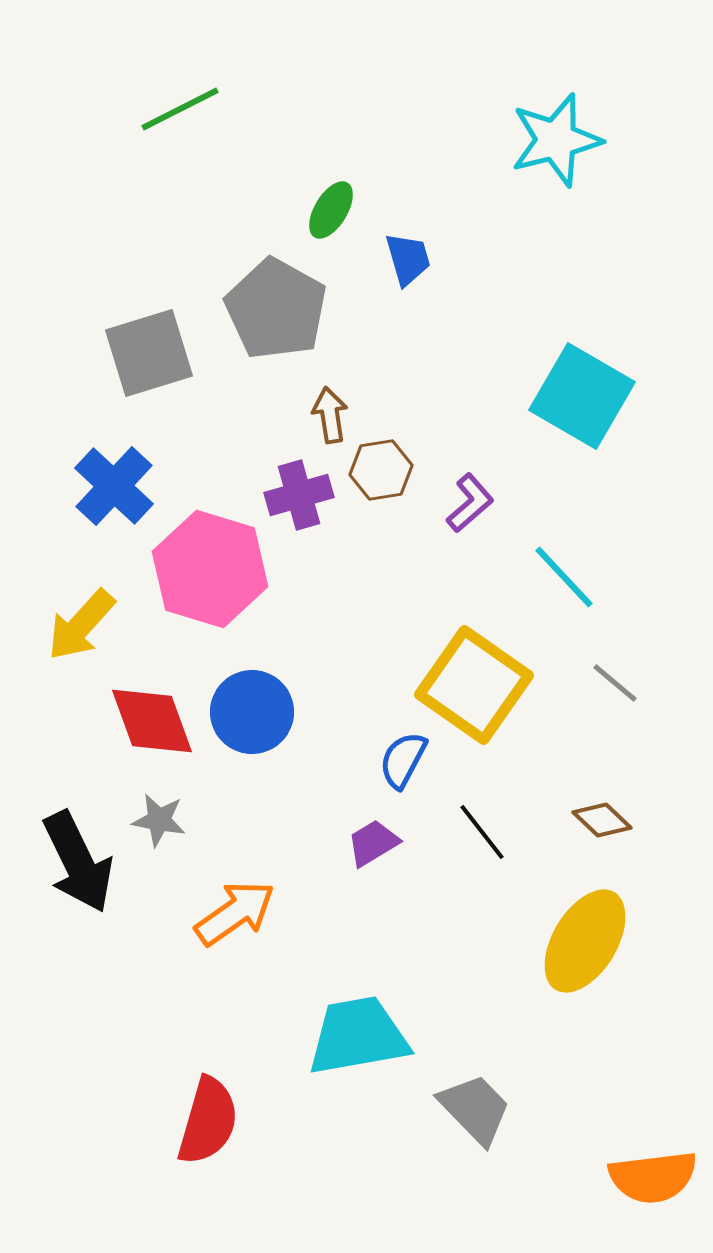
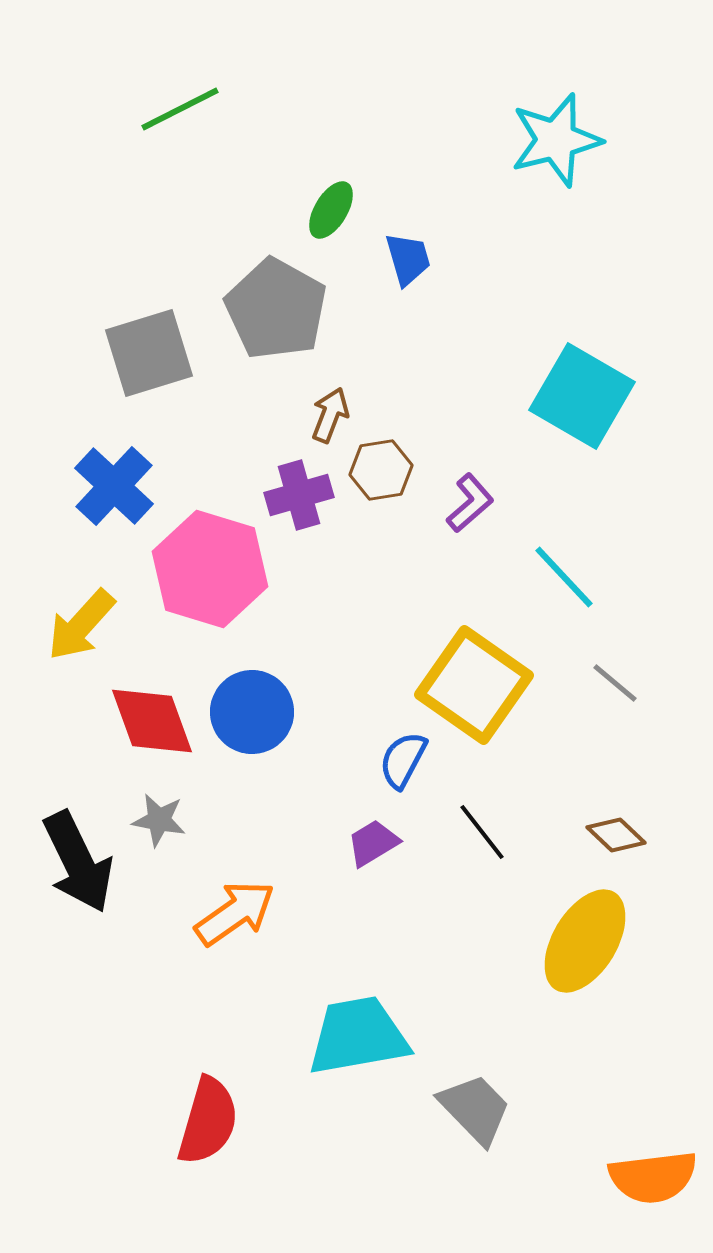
brown arrow: rotated 30 degrees clockwise
brown diamond: moved 14 px right, 15 px down
